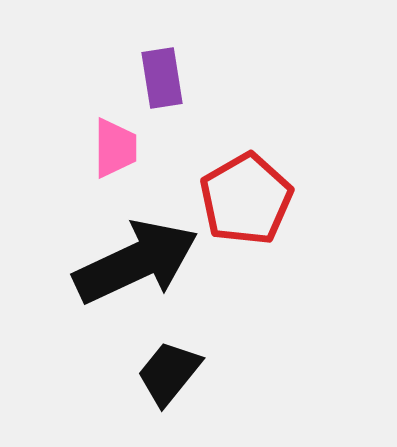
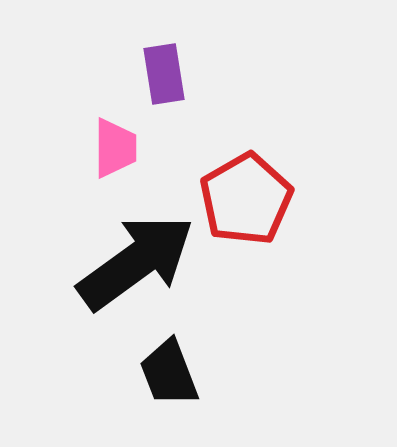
purple rectangle: moved 2 px right, 4 px up
black arrow: rotated 11 degrees counterclockwise
black trapezoid: rotated 60 degrees counterclockwise
